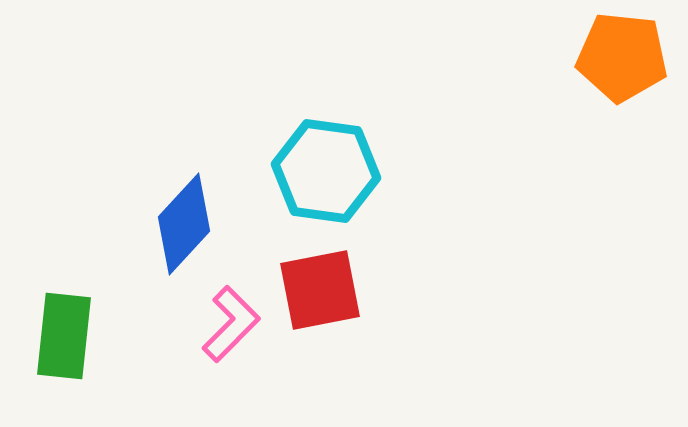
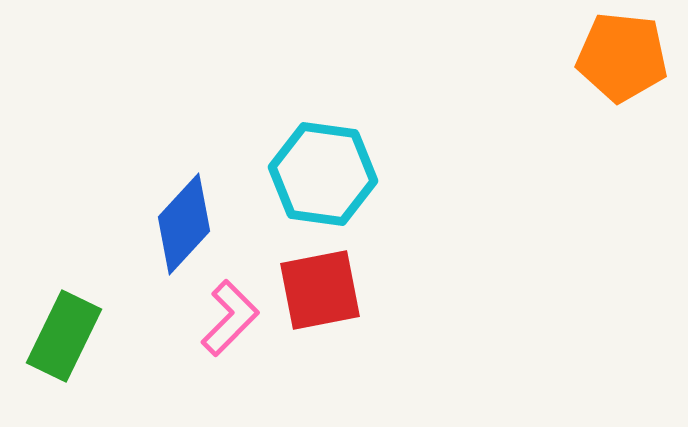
cyan hexagon: moved 3 px left, 3 px down
pink L-shape: moved 1 px left, 6 px up
green rectangle: rotated 20 degrees clockwise
